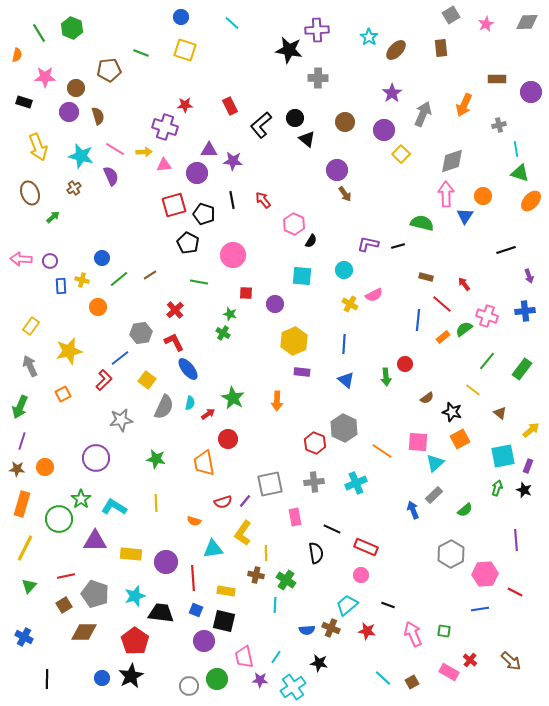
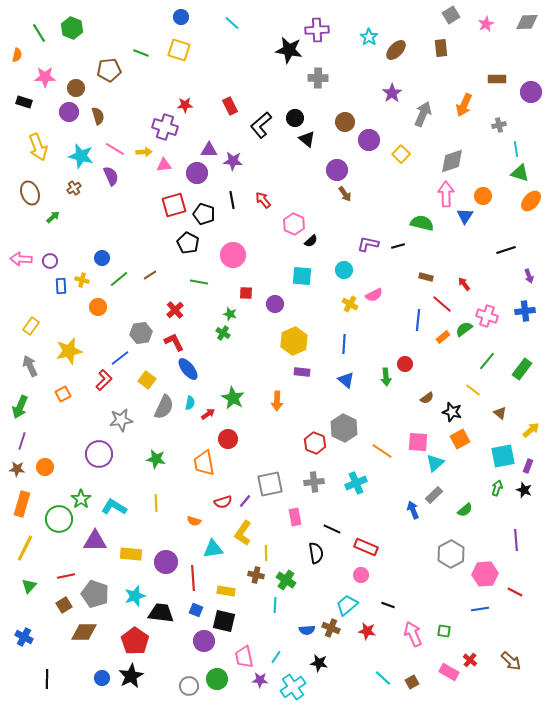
yellow square at (185, 50): moved 6 px left
purple circle at (384, 130): moved 15 px left, 10 px down
black semicircle at (311, 241): rotated 16 degrees clockwise
purple circle at (96, 458): moved 3 px right, 4 px up
